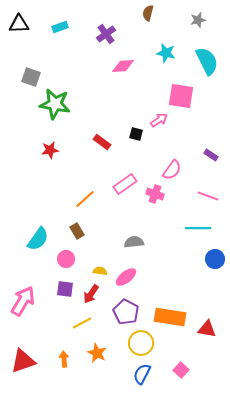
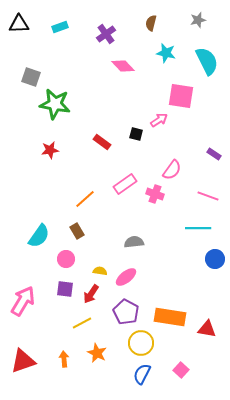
brown semicircle at (148, 13): moved 3 px right, 10 px down
pink diamond at (123, 66): rotated 50 degrees clockwise
purple rectangle at (211, 155): moved 3 px right, 1 px up
cyan semicircle at (38, 239): moved 1 px right, 3 px up
